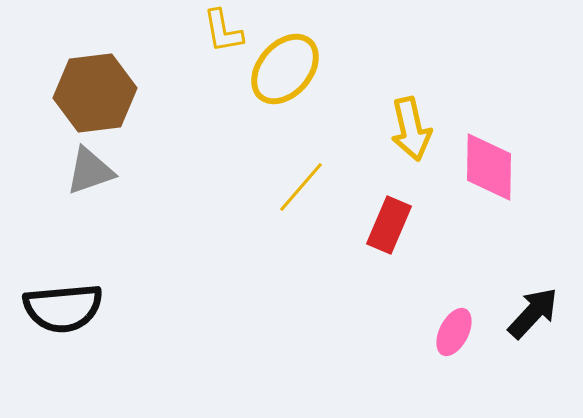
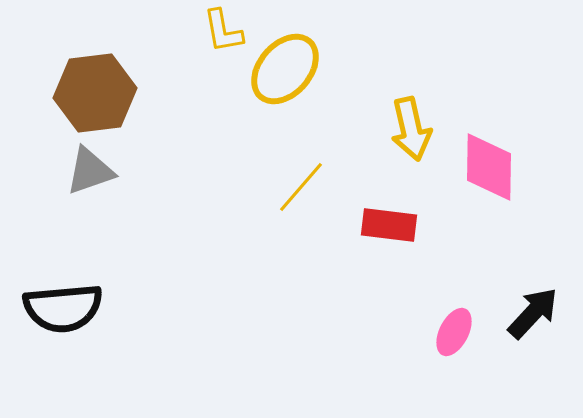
red rectangle: rotated 74 degrees clockwise
